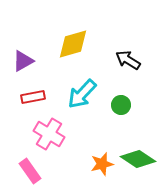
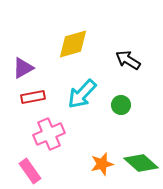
purple triangle: moved 7 px down
pink cross: rotated 36 degrees clockwise
green diamond: moved 3 px right, 4 px down; rotated 8 degrees clockwise
